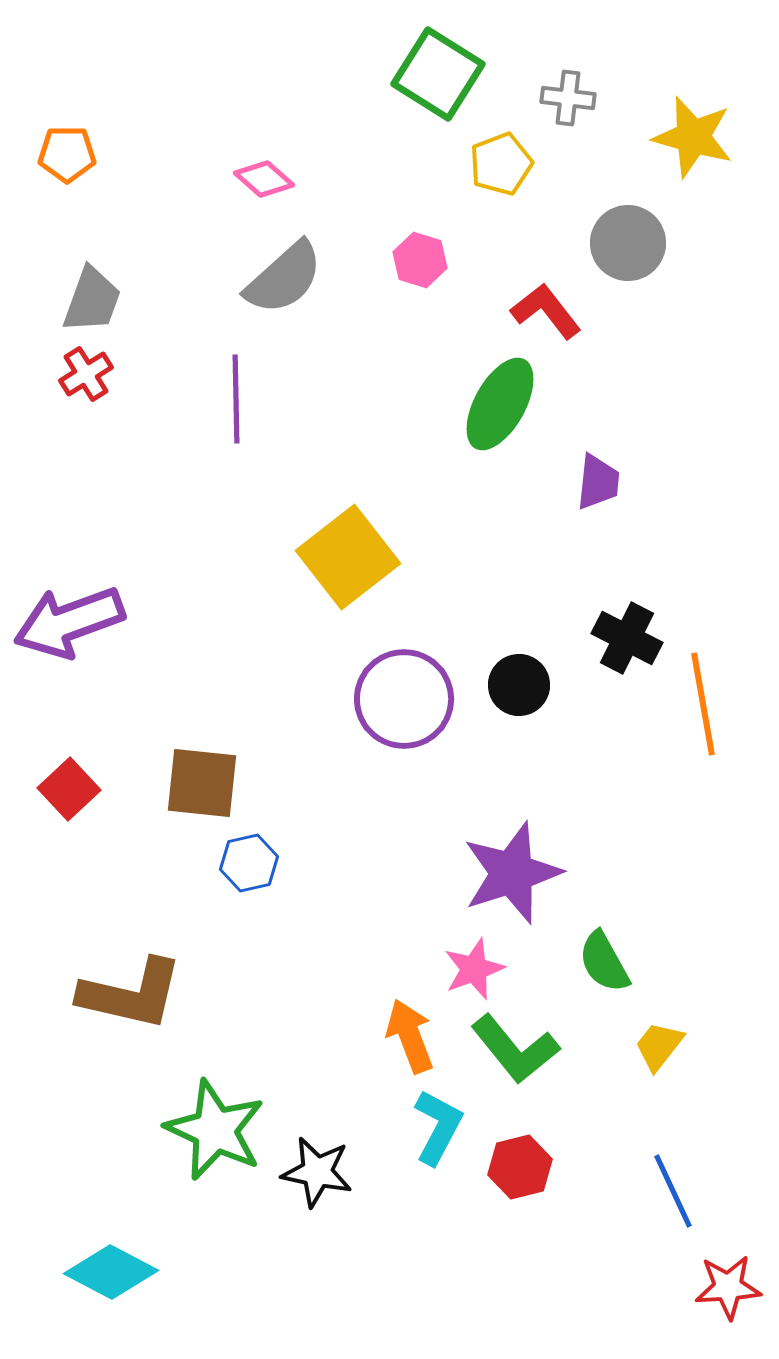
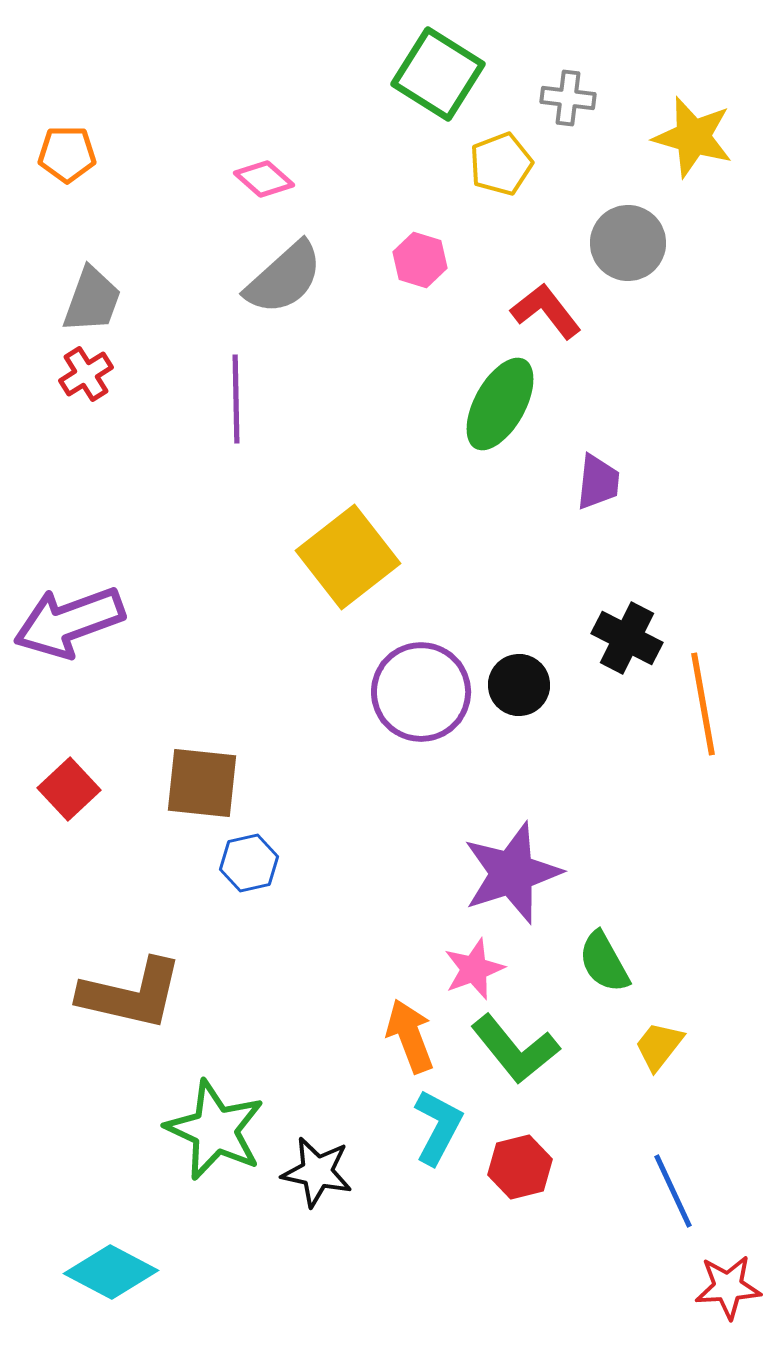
purple circle: moved 17 px right, 7 px up
